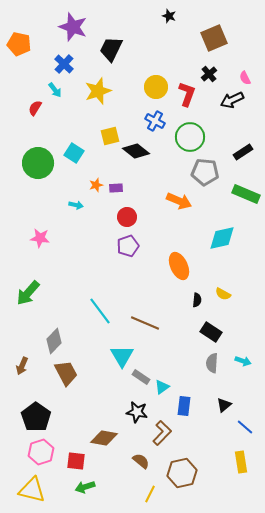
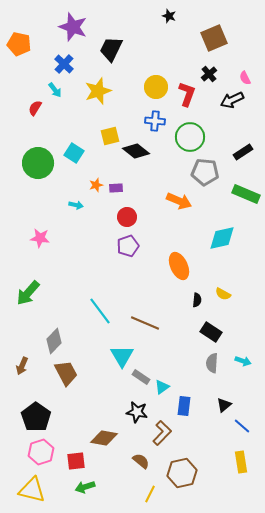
blue cross at (155, 121): rotated 24 degrees counterclockwise
blue line at (245, 427): moved 3 px left, 1 px up
red square at (76, 461): rotated 12 degrees counterclockwise
